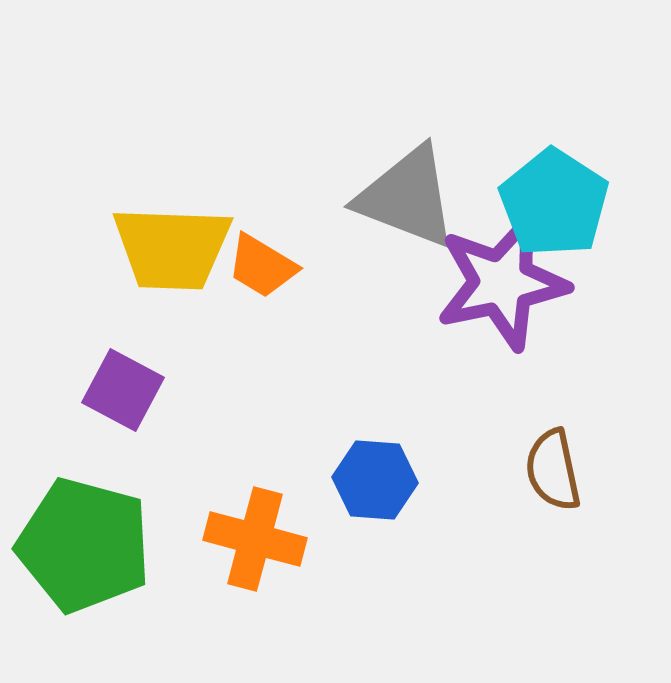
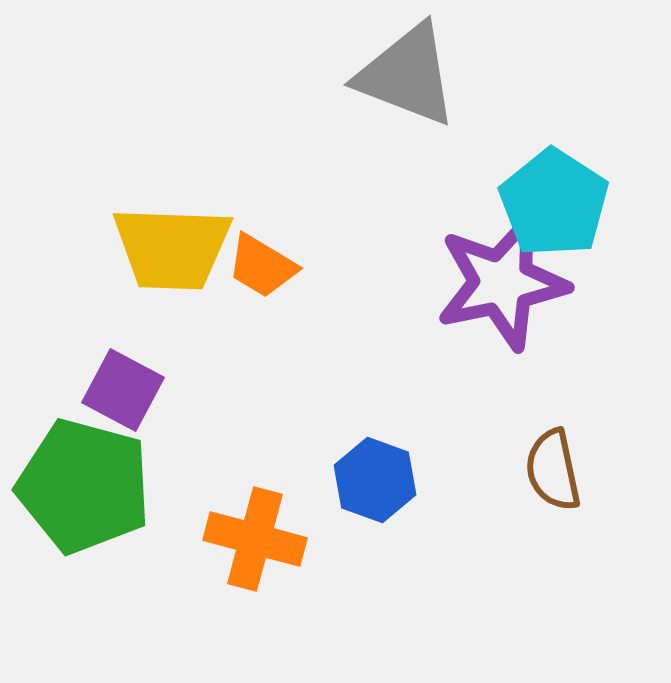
gray triangle: moved 122 px up
blue hexagon: rotated 16 degrees clockwise
green pentagon: moved 59 px up
